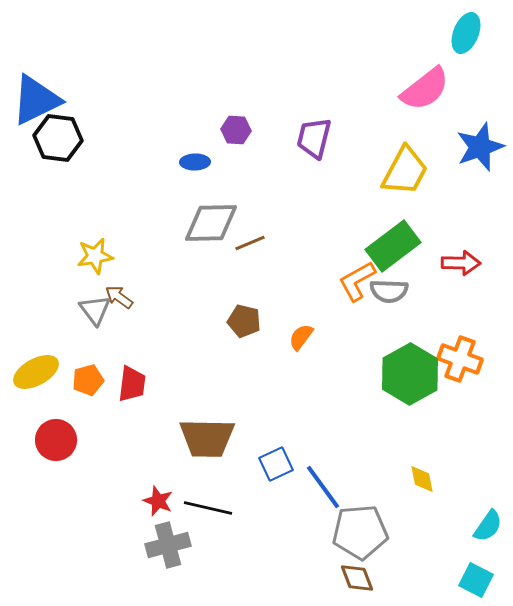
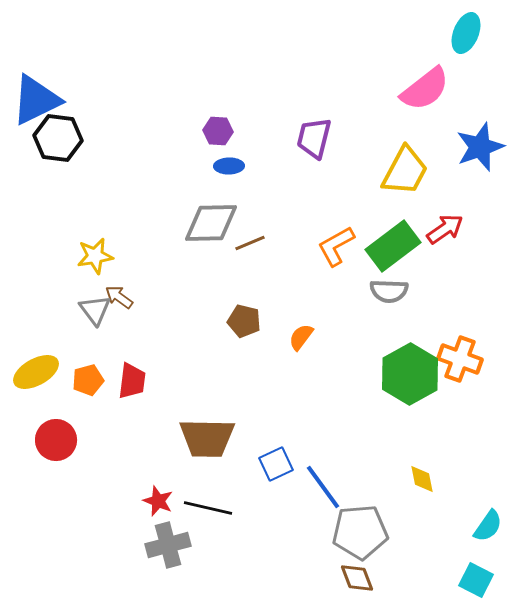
purple hexagon: moved 18 px left, 1 px down
blue ellipse: moved 34 px right, 4 px down
red arrow: moved 16 px left, 34 px up; rotated 36 degrees counterclockwise
orange L-shape: moved 21 px left, 35 px up
red trapezoid: moved 3 px up
